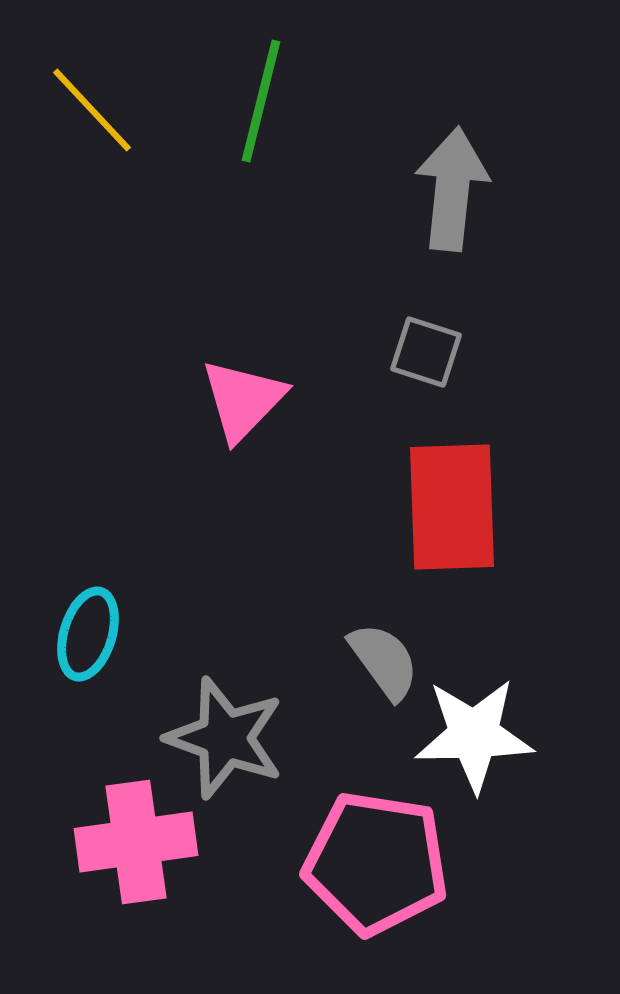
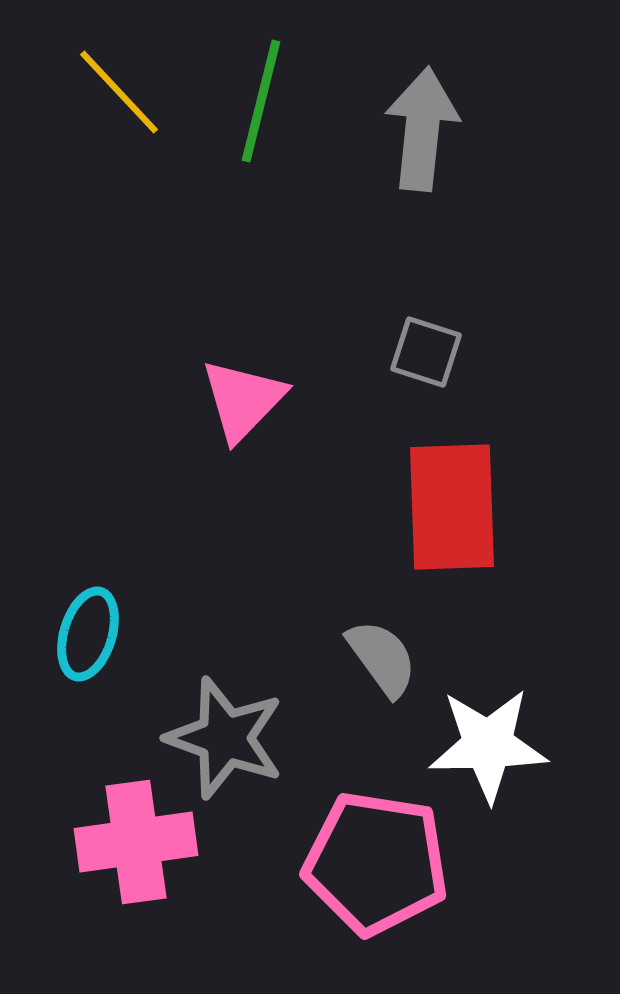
yellow line: moved 27 px right, 18 px up
gray arrow: moved 30 px left, 60 px up
gray semicircle: moved 2 px left, 3 px up
white star: moved 14 px right, 10 px down
